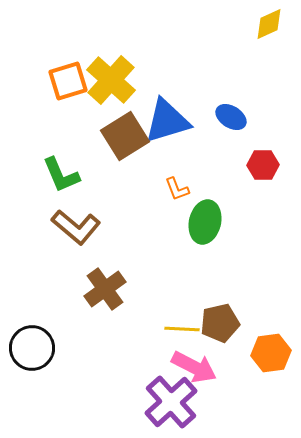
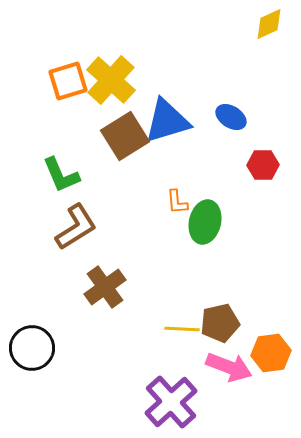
orange L-shape: moved 13 px down; rotated 16 degrees clockwise
brown L-shape: rotated 72 degrees counterclockwise
brown cross: moved 2 px up
pink arrow: moved 35 px right; rotated 6 degrees counterclockwise
